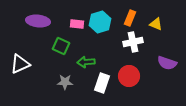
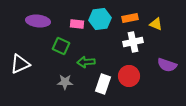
orange rectangle: rotated 56 degrees clockwise
cyan hexagon: moved 3 px up; rotated 10 degrees clockwise
purple semicircle: moved 2 px down
white rectangle: moved 1 px right, 1 px down
